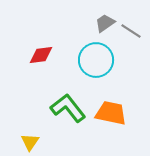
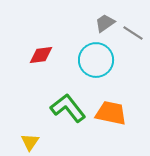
gray line: moved 2 px right, 2 px down
